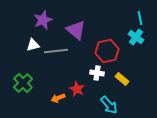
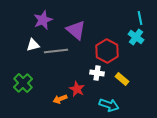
red hexagon: rotated 20 degrees counterclockwise
orange arrow: moved 2 px right, 1 px down
cyan arrow: rotated 30 degrees counterclockwise
